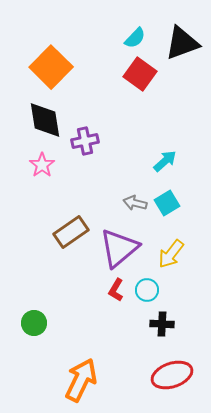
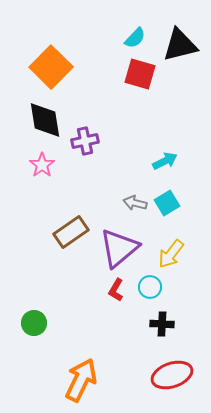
black triangle: moved 2 px left, 2 px down; rotated 6 degrees clockwise
red square: rotated 20 degrees counterclockwise
cyan arrow: rotated 15 degrees clockwise
cyan circle: moved 3 px right, 3 px up
